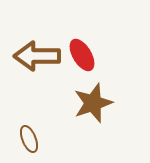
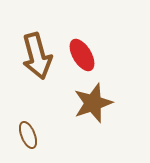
brown arrow: rotated 105 degrees counterclockwise
brown ellipse: moved 1 px left, 4 px up
